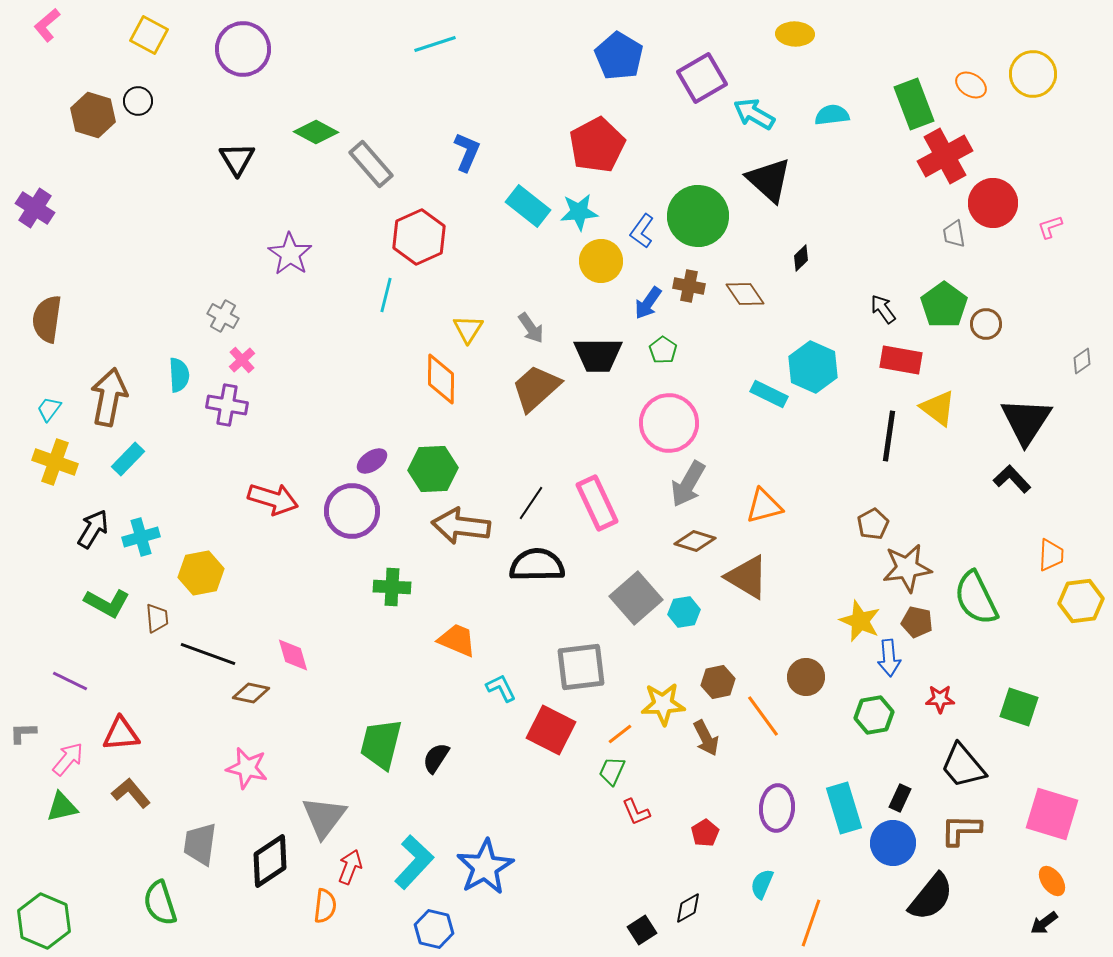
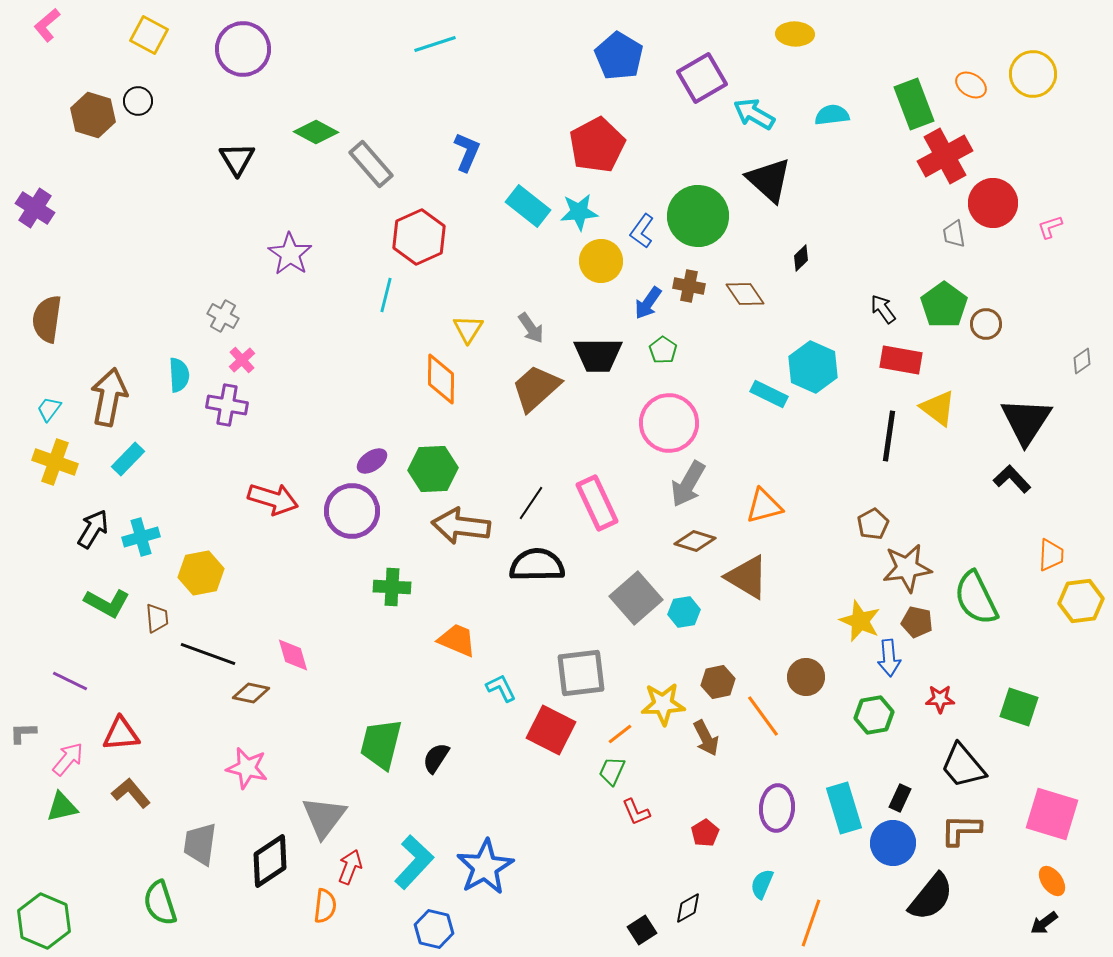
gray square at (581, 667): moved 6 px down
